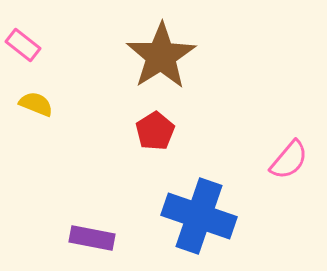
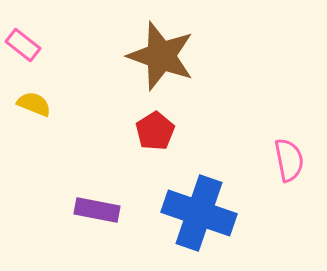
brown star: rotated 20 degrees counterclockwise
yellow semicircle: moved 2 px left
pink semicircle: rotated 51 degrees counterclockwise
blue cross: moved 3 px up
purple rectangle: moved 5 px right, 28 px up
